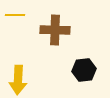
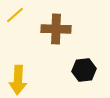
yellow line: rotated 42 degrees counterclockwise
brown cross: moved 1 px right, 1 px up
